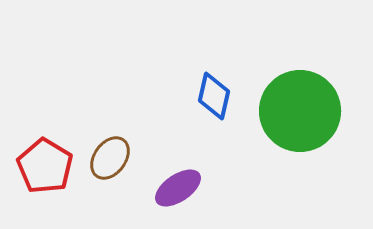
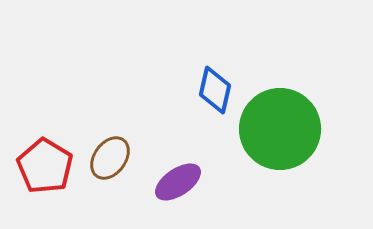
blue diamond: moved 1 px right, 6 px up
green circle: moved 20 px left, 18 px down
purple ellipse: moved 6 px up
